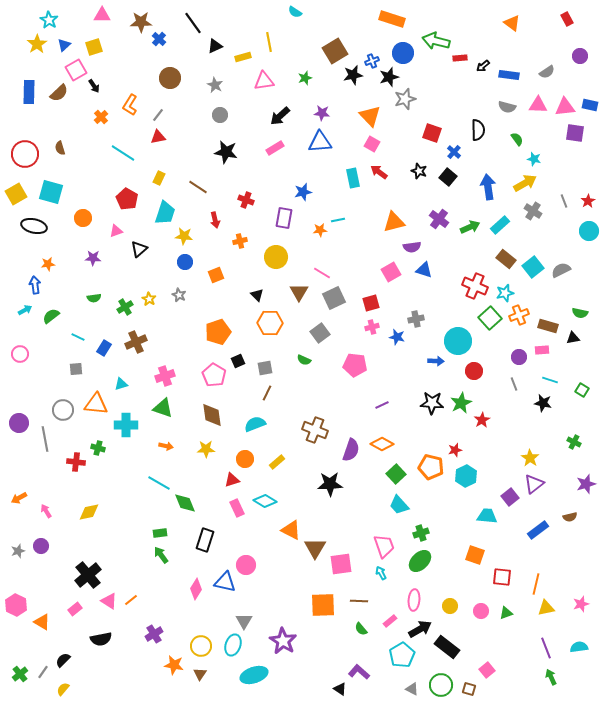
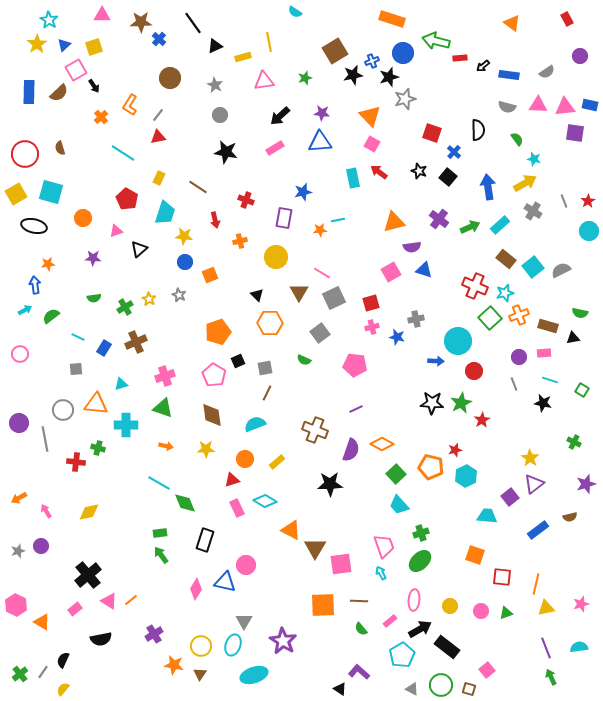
orange square at (216, 275): moved 6 px left
pink rectangle at (542, 350): moved 2 px right, 3 px down
purple line at (382, 405): moved 26 px left, 4 px down
black semicircle at (63, 660): rotated 21 degrees counterclockwise
